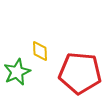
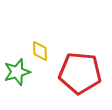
green star: rotated 8 degrees clockwise
